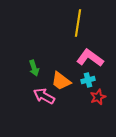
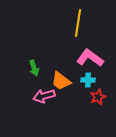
cyan cross: rotated 16 degrees clockwise
pink arrow: rotated 45 degrees counterclockwise
